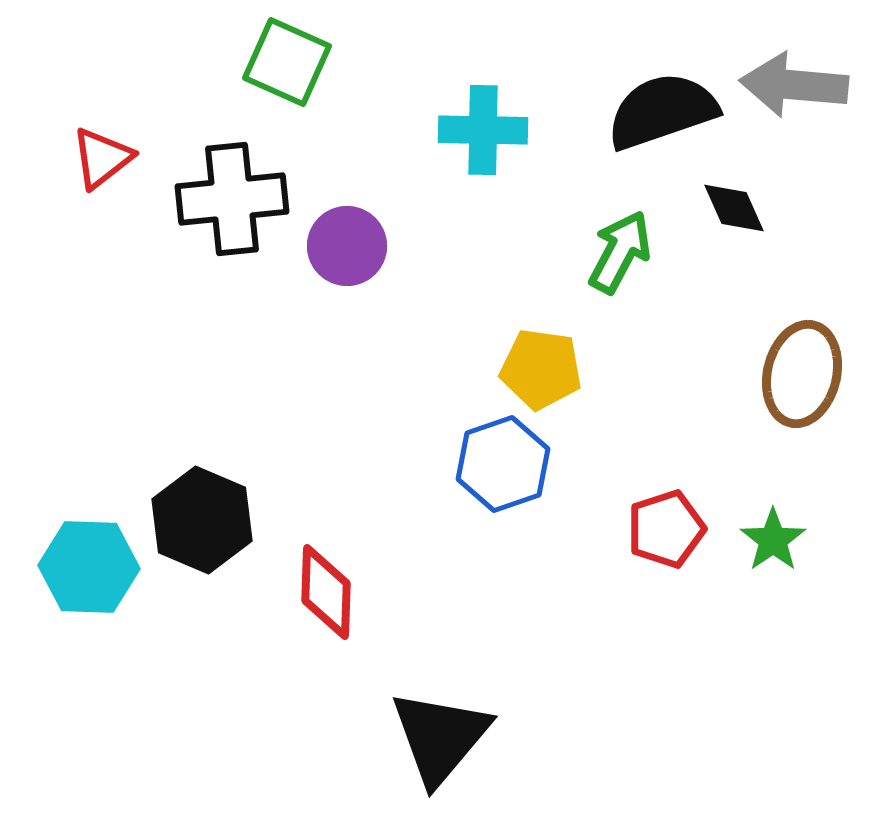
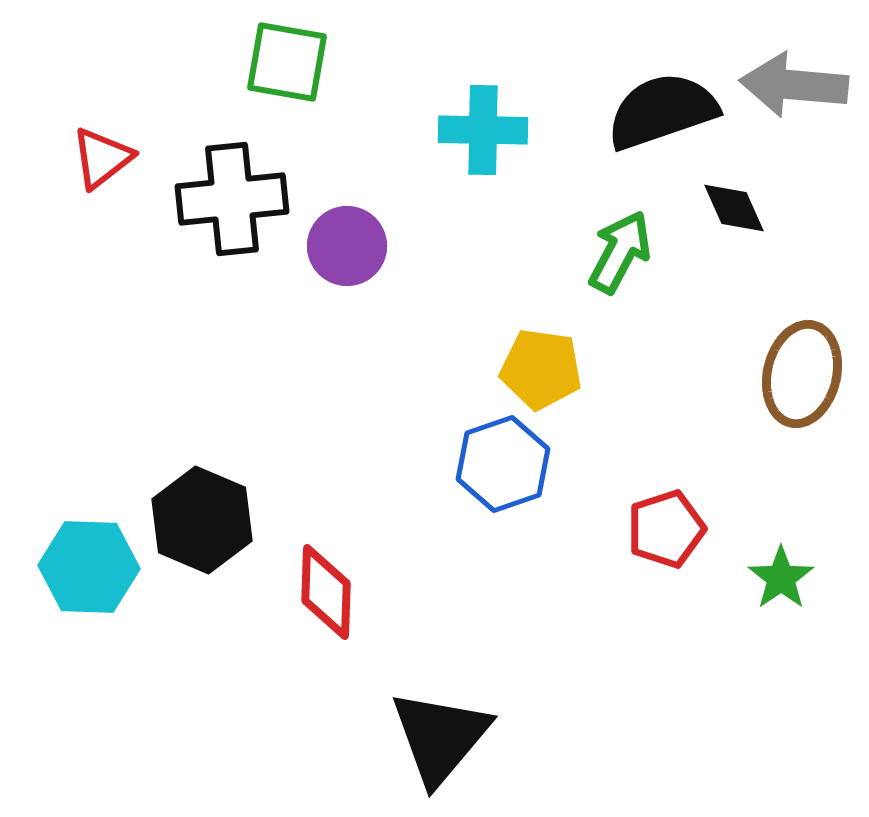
green square: rotated 14 degrees counterclockwise
green star: moved 8 px right, 38 px down
